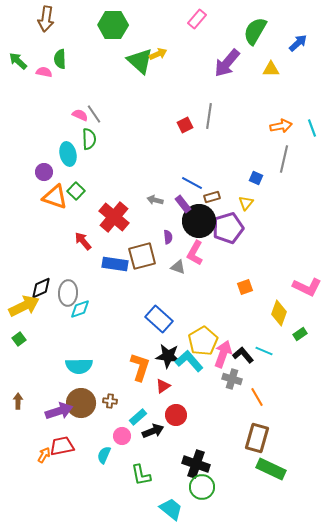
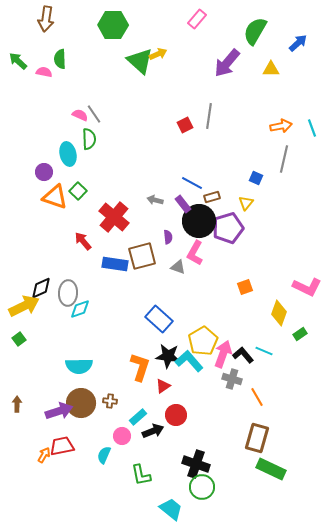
green square at (76, 191): moved 2 px right
brown arrow at (18, 401): moved 1 px left, 3 px down
